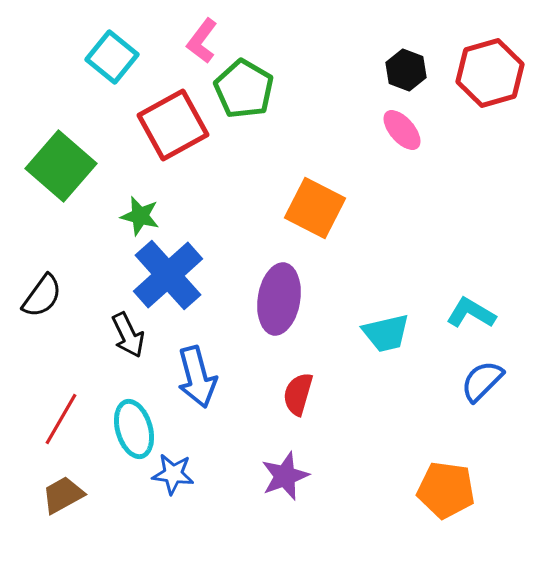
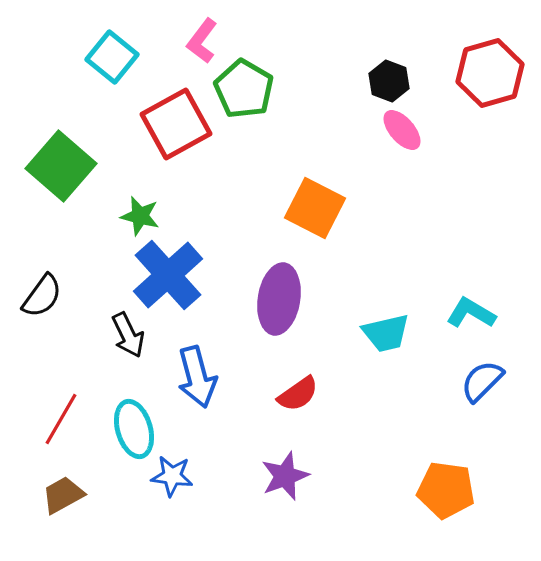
black hexagon: moved 17 px left, 11 px down
red square: moved 3 px right, 1 px up
red semicircle: rotated 141 degrees counterclockwise
blue star: moved 1 px left, 2 px down
